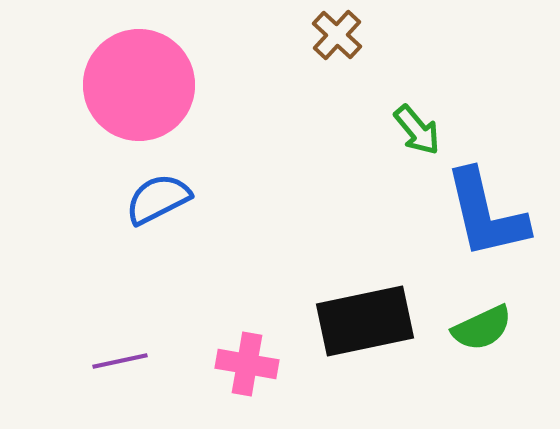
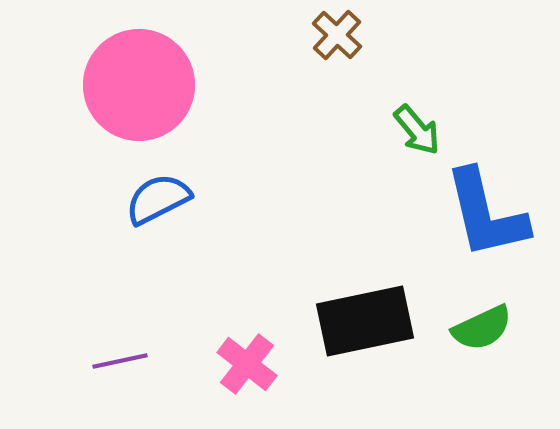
pink cross: rotated 28 degrees clockwise
